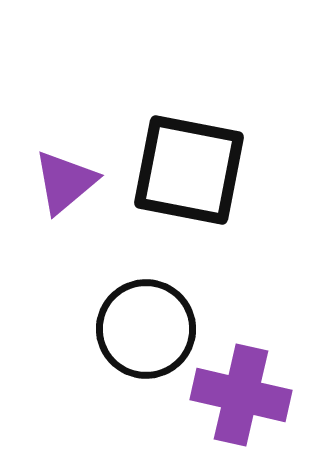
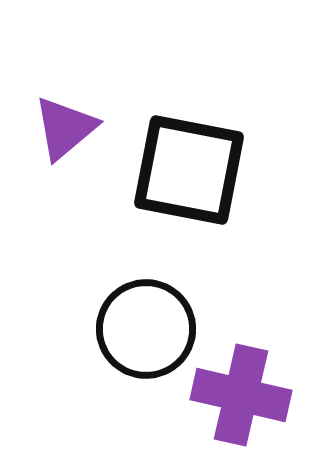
purple triangle: moved 54 px up
